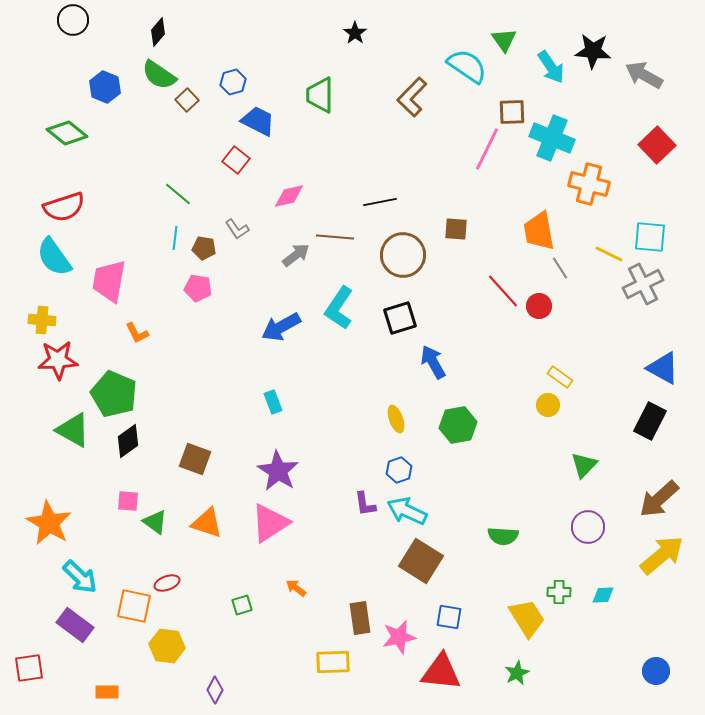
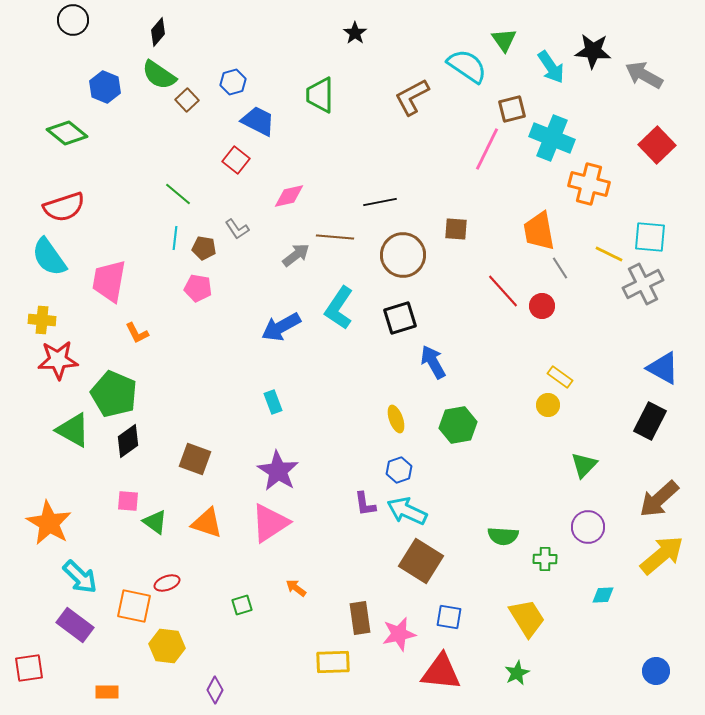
brown L-shape at (412, 97): rotated 18 degrees clockwise
brown square at (512, 112): moved 3 px up; rotated 12 degrees counterclockwise
cyan semicircle at (54, 257): moved 5 px left
red circle at (539, 306): moved 3 px right
green cross at (559, 592): moved 14 px left, 33 px up
pink star at (399, 637): moved 3 px up
